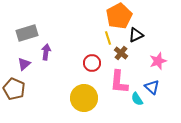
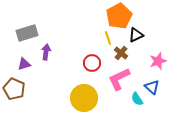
purple triangle: rotated 24 degrees clockwise
pink L-shape: moved 3 px up; rotated 60 degrees clockwise
